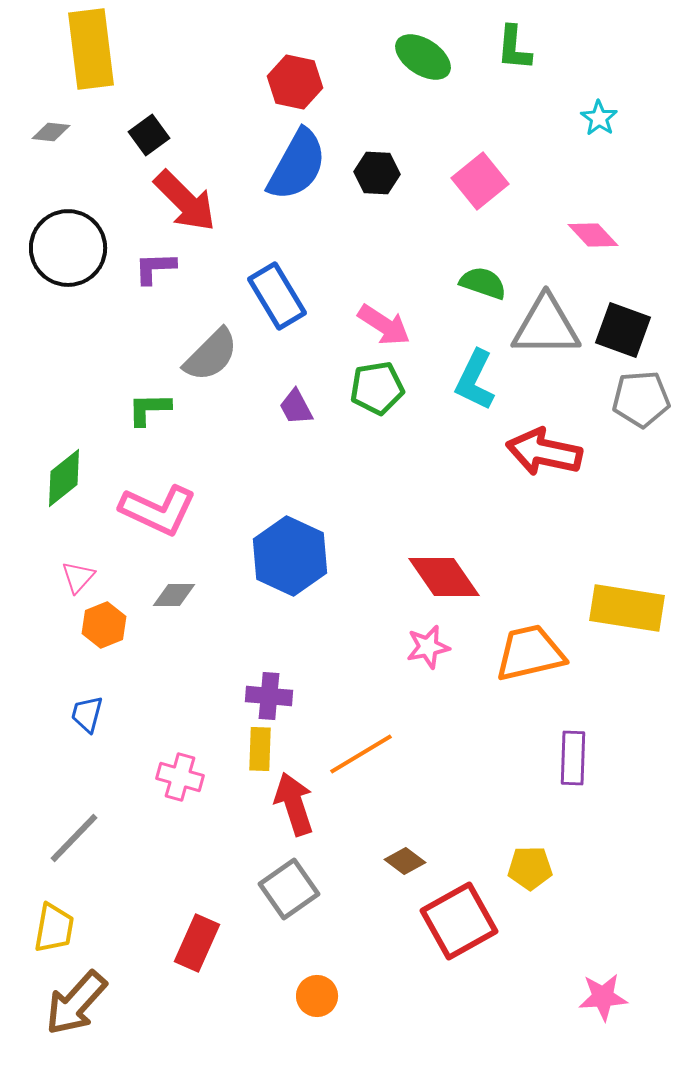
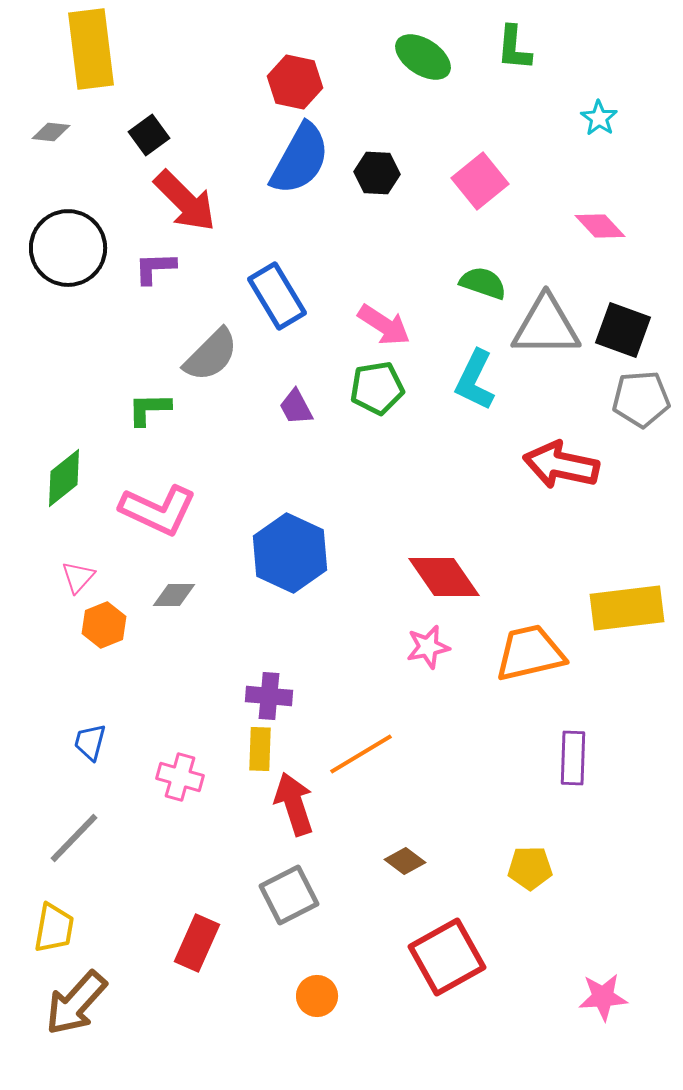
blue semicircle at (297, 165): moved 3 px right, 6 px up
pink diamond at (593, 235): moved 7 px right, 9 px up
red arrow at (544, 452): moved 17 px right, 13 px down
blue hexagon at (290, 556): moved 3 px up
yellow rectangle at (627, 608): rotated 16 degrees counterclockwise
blue trapezoid at (87, 714): moved 3 px right, 28 px down
gray square at (289, 889): moved 6 px down; rotated 8 degrees clockwise
red square at (459, 921): moved 12 px left, 36 px down
